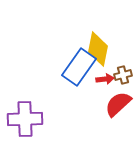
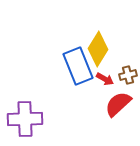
yellow diamond: rotated 20 degrees clockwise
blue rectangle: moved 1 px left, 1 px up; rotated 57 degrees counterclockwise
brown cross: moved 5 px right
red arrow: rotated 36 degrees clockwise
